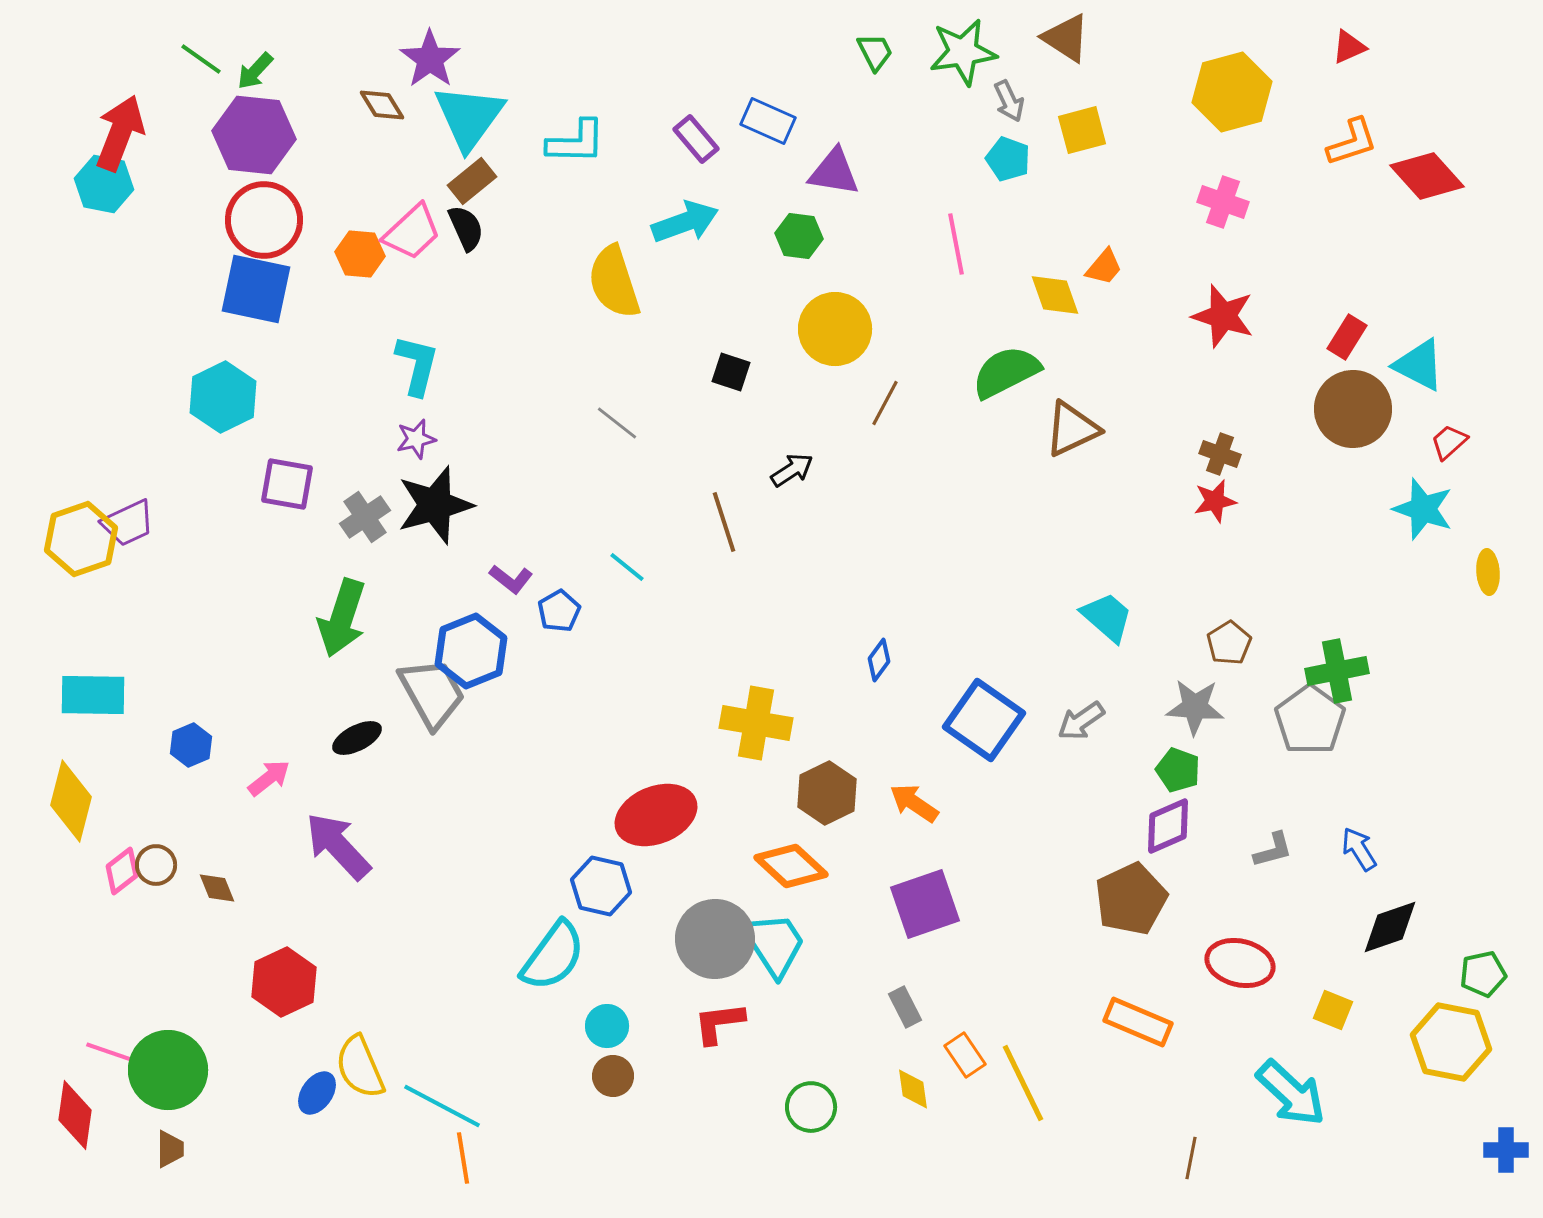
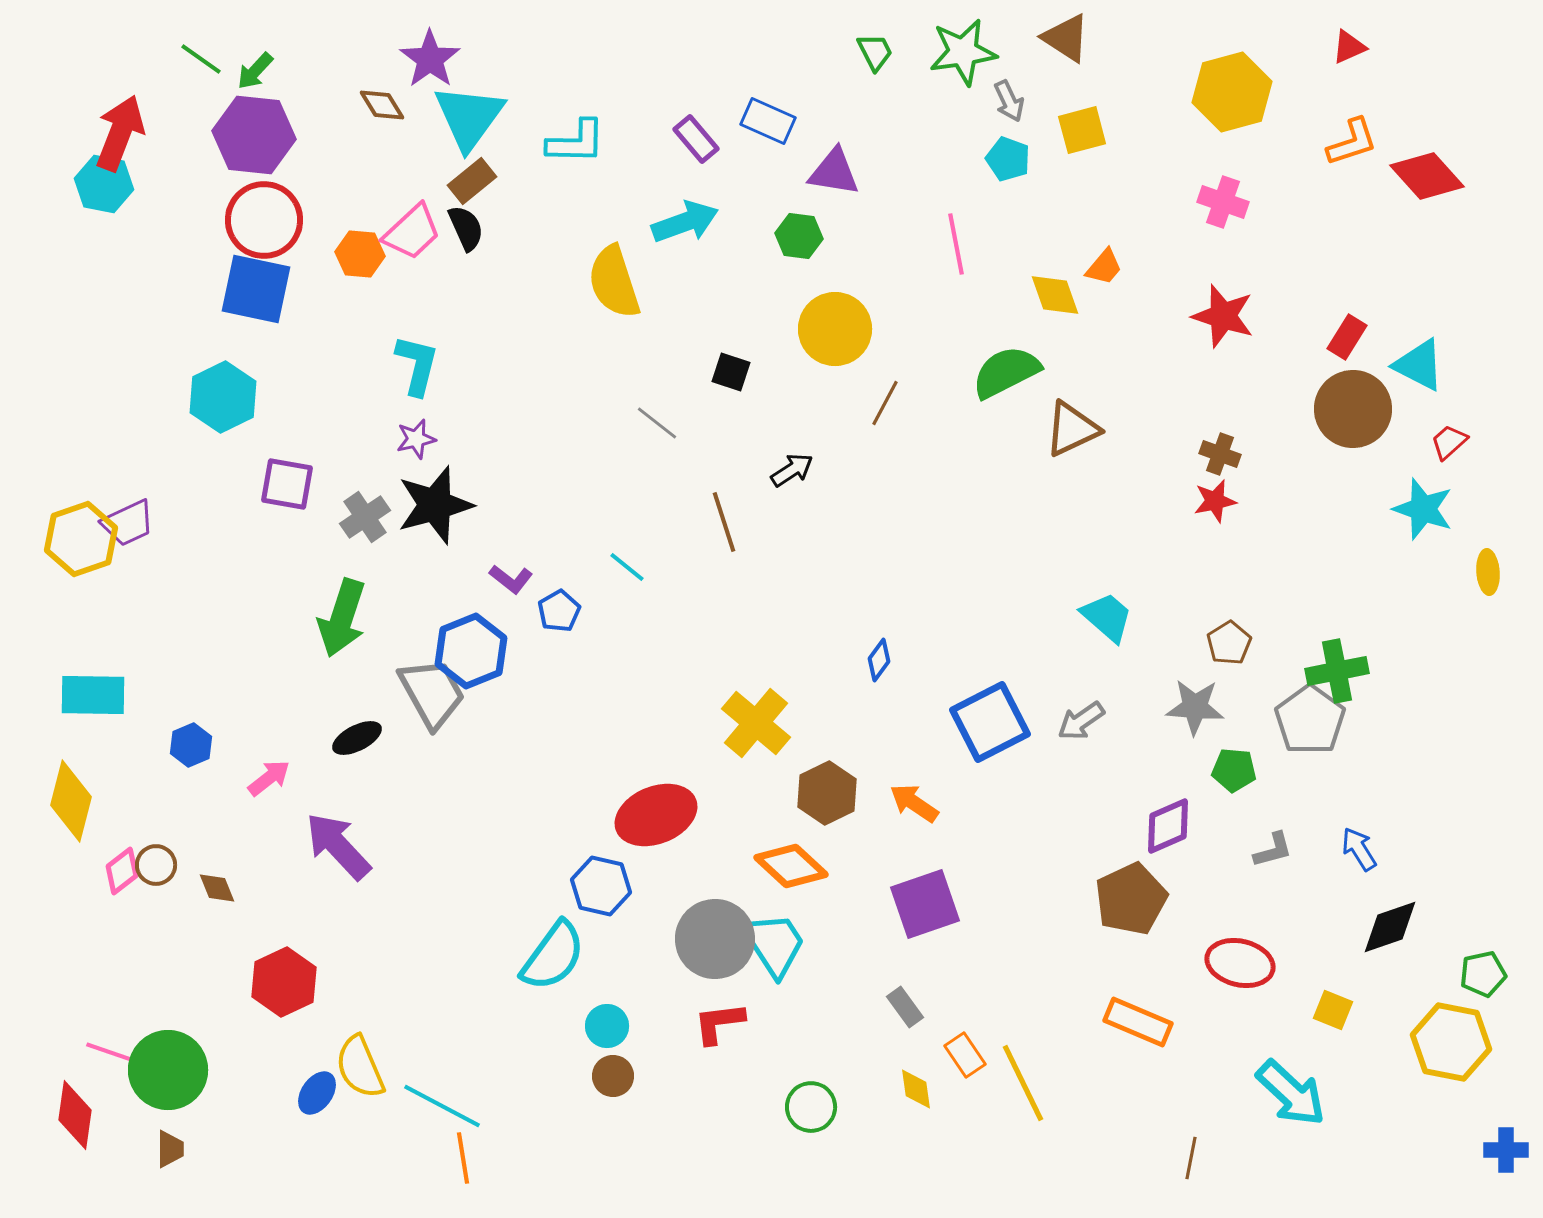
gray line at (617, 423): moved 40 px right
blue square at (984, 720): moved 6 px right, 2 px down; rotated 28 degrees clockwise
yellow cross at (756, 723): rotated 30 degrees clockwise
green pentagon at (1178, 770): moved 56 px right; rotated 15 degrees counterclockwise
gray rectangle at (905, 1007): rotated 9 degrees counterclockwise
yellow diamond at (913, 1089): moved 3 px right
